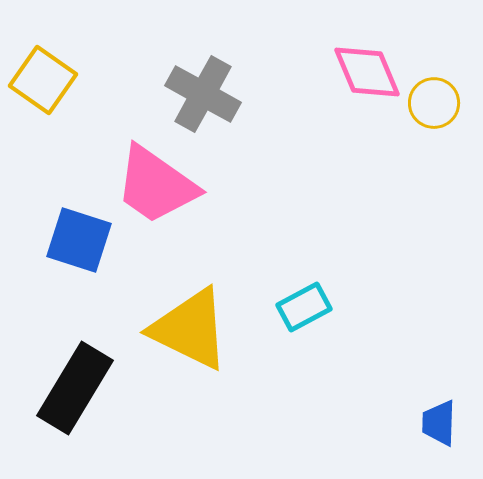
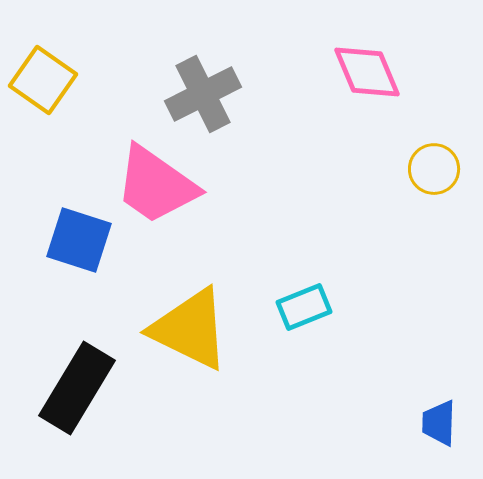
gray cross: rotated 34 degrees clockwise
yellow circle: moved 66 px down
cyan rectangle: rotated 6 degrees clockwise
black rectangle: moved 2 px right
